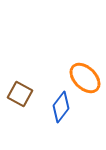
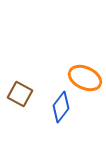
orange ellipse: rotated 20 degrees counterclockwise
